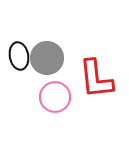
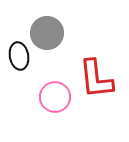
gray circle: moved 25 px up
